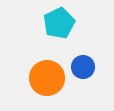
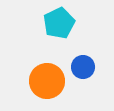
orange circle: moved 3 px down
